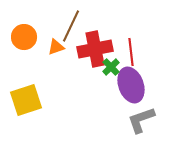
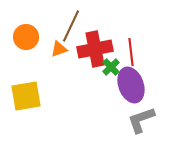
orange circle: moved 2 px right
orange triangle: moved 3 px right, 2 px down
yellow square: moved 4 px up; rotated 8 degrees clockwise
